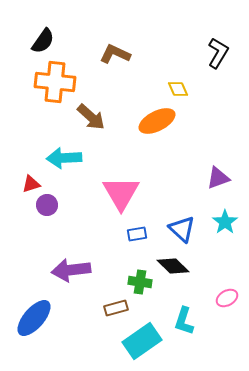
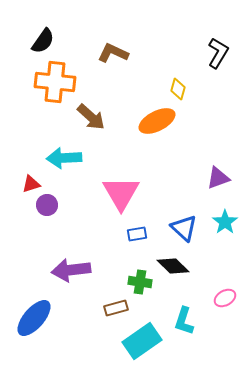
brown L-shape: moved 2 px left, 1 px up
yellow diamond: rotated 40 degrees clockwise
blue triangle: moved 2 px right, 1 px up
pink ellipse: moved 2 px left
